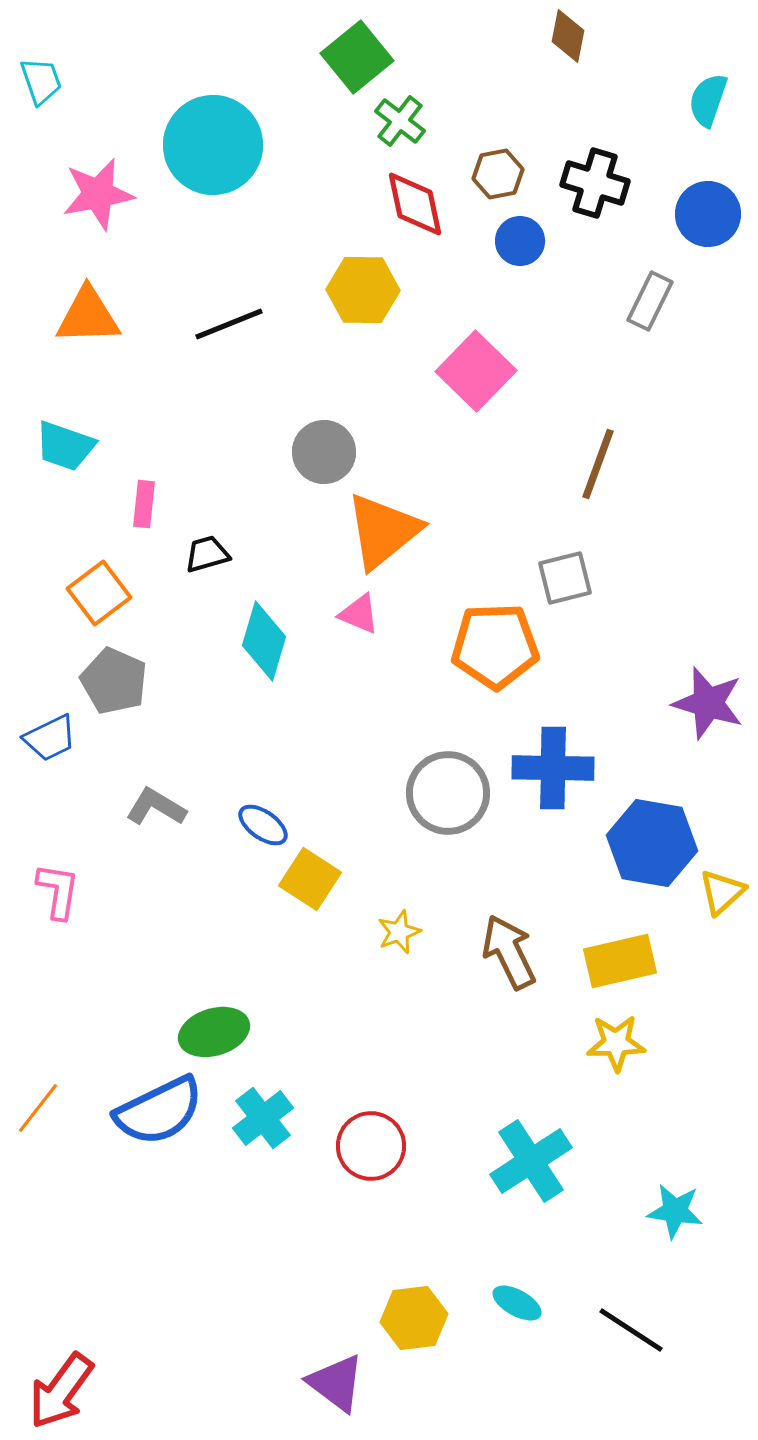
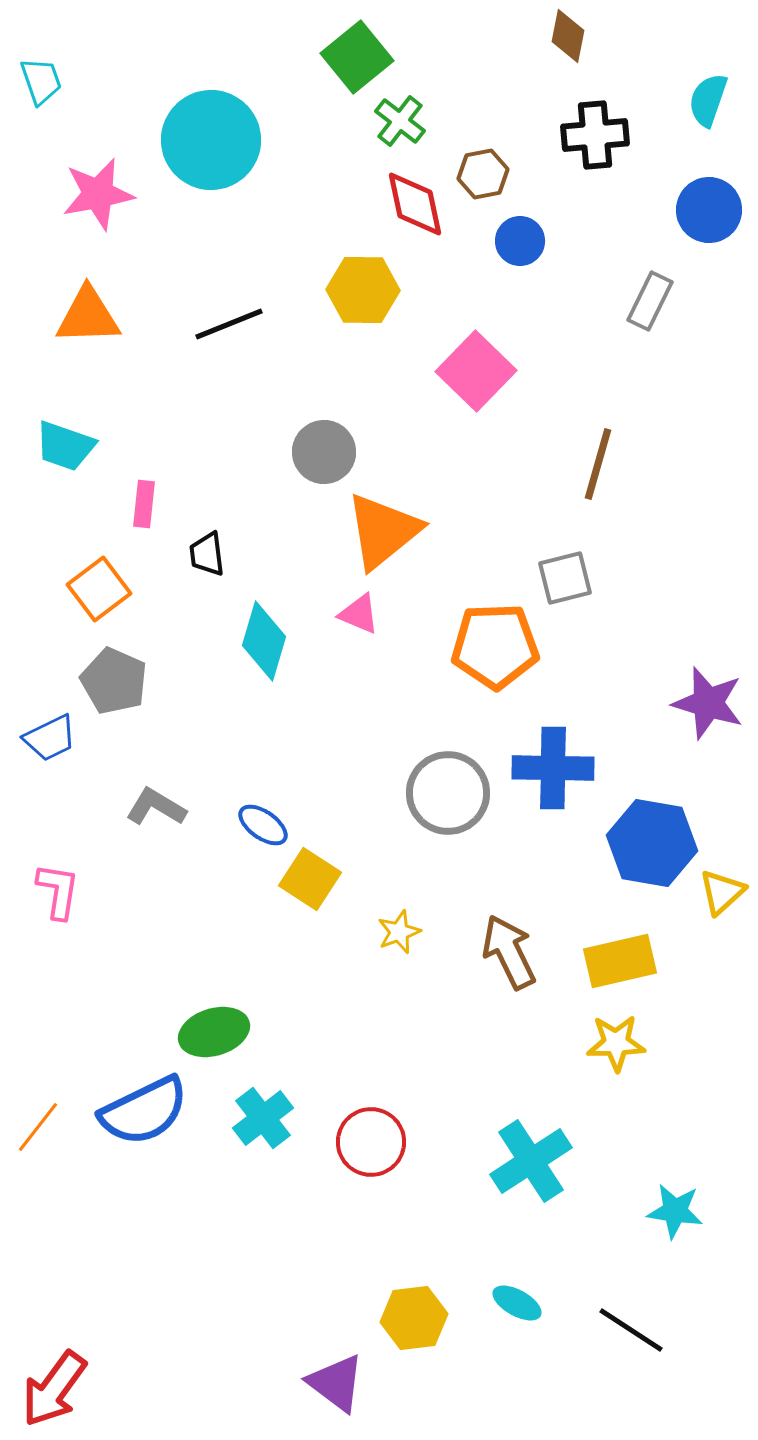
cyan circle at (213, 145): moved 2 px left, 5 px up
brown hexagon at (498, 174): moved 15 px left
black cross at (595, 183): moved 48 px up; rotated 22 degrees counterclockwise
blue circle at (708, 214): moved 1 px right, 4 px up
brown line at (598, 464): rotated 4 degrees counterclockwise
black trapezoid at (207, 554): rotated 81 degrees counterclockwise
orange square at (99, 593): moved 4 px up
orange line at (38, 1108): moved 19 px down
blue semicircle at (159, 1111): moved 15 px left
red circle at (371, 1146): moved 4 px up
red arrow at (61, 1391): moved 7 px left, 2 px up
